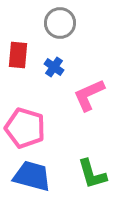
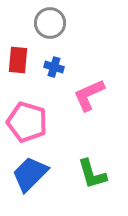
gray circle: moved 10 px left
red rectangle: moved 5 px down
blue cross: rotated 18 degrees counterclockwise
pink pentagon: moved 2 px right, 6 px up
blue trapezoid: moved 2 px left, 2 px up; rotated 60 degrees counterclockwise
